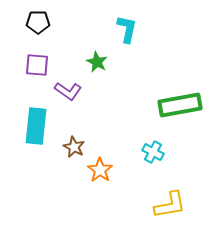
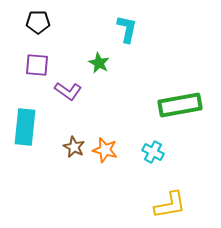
green star: moved 2 px right, 1 px down
cyan rectangle: moved 11 px left, 1 px down
orange star: moved 5 px right, 20 px up; rotated 20 degrees counterclockwise
